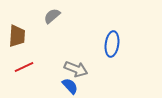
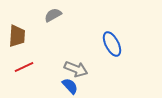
gray semicircle: moved 1 px right, 1 px up; rotated 12 degrees clockwise
blue ellipse: rotated 35 degrees counterclockwise
